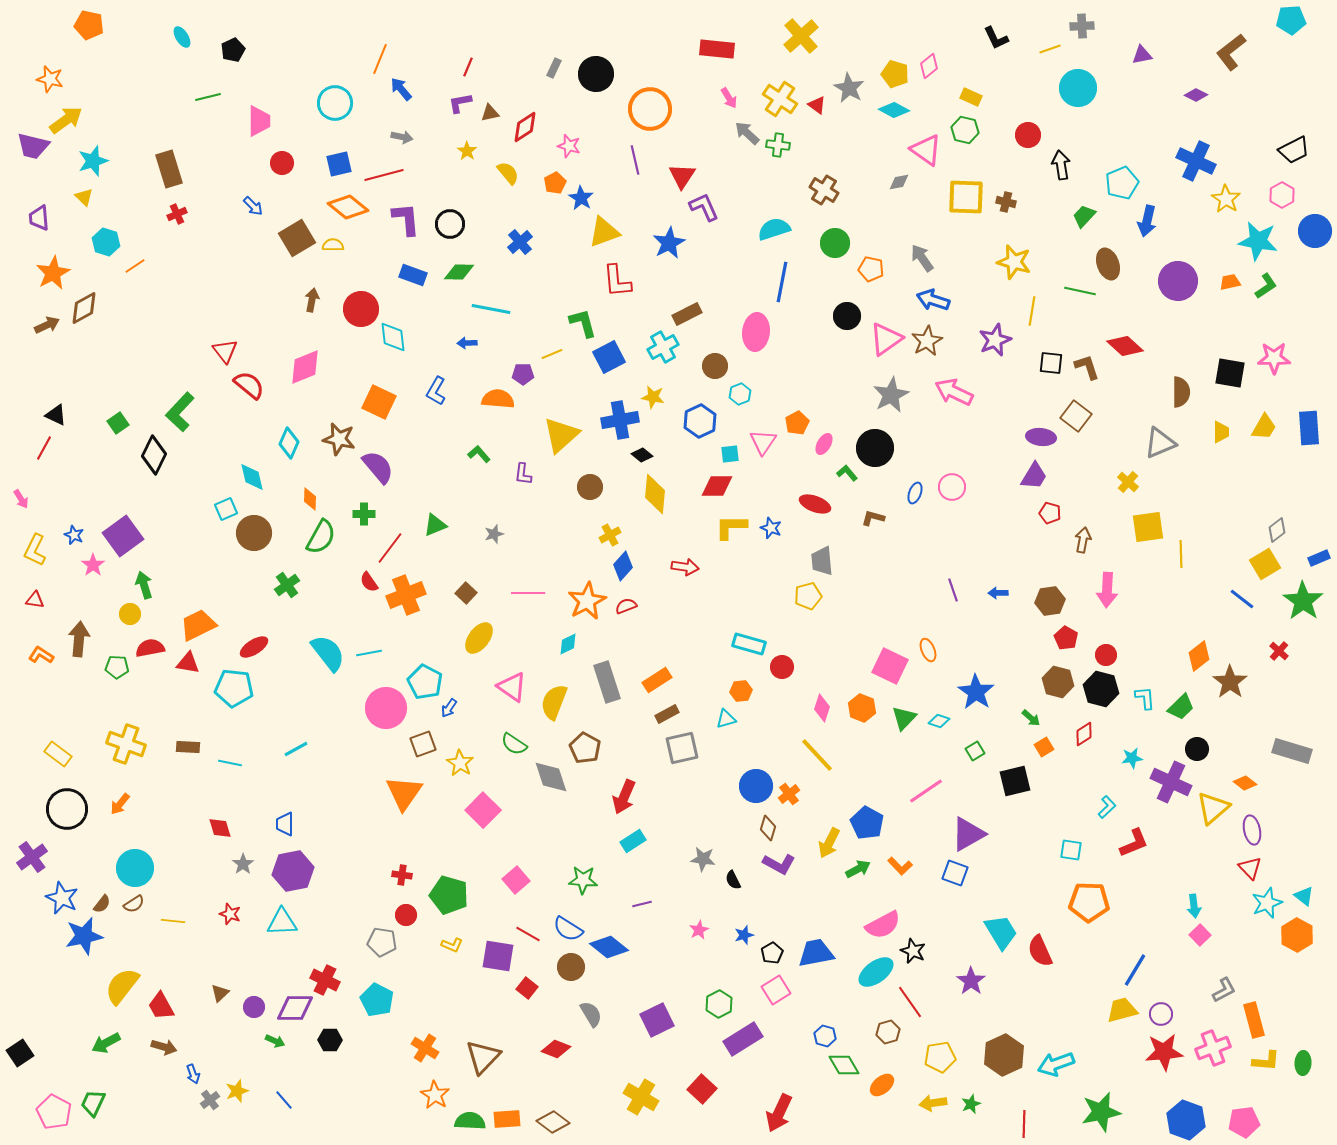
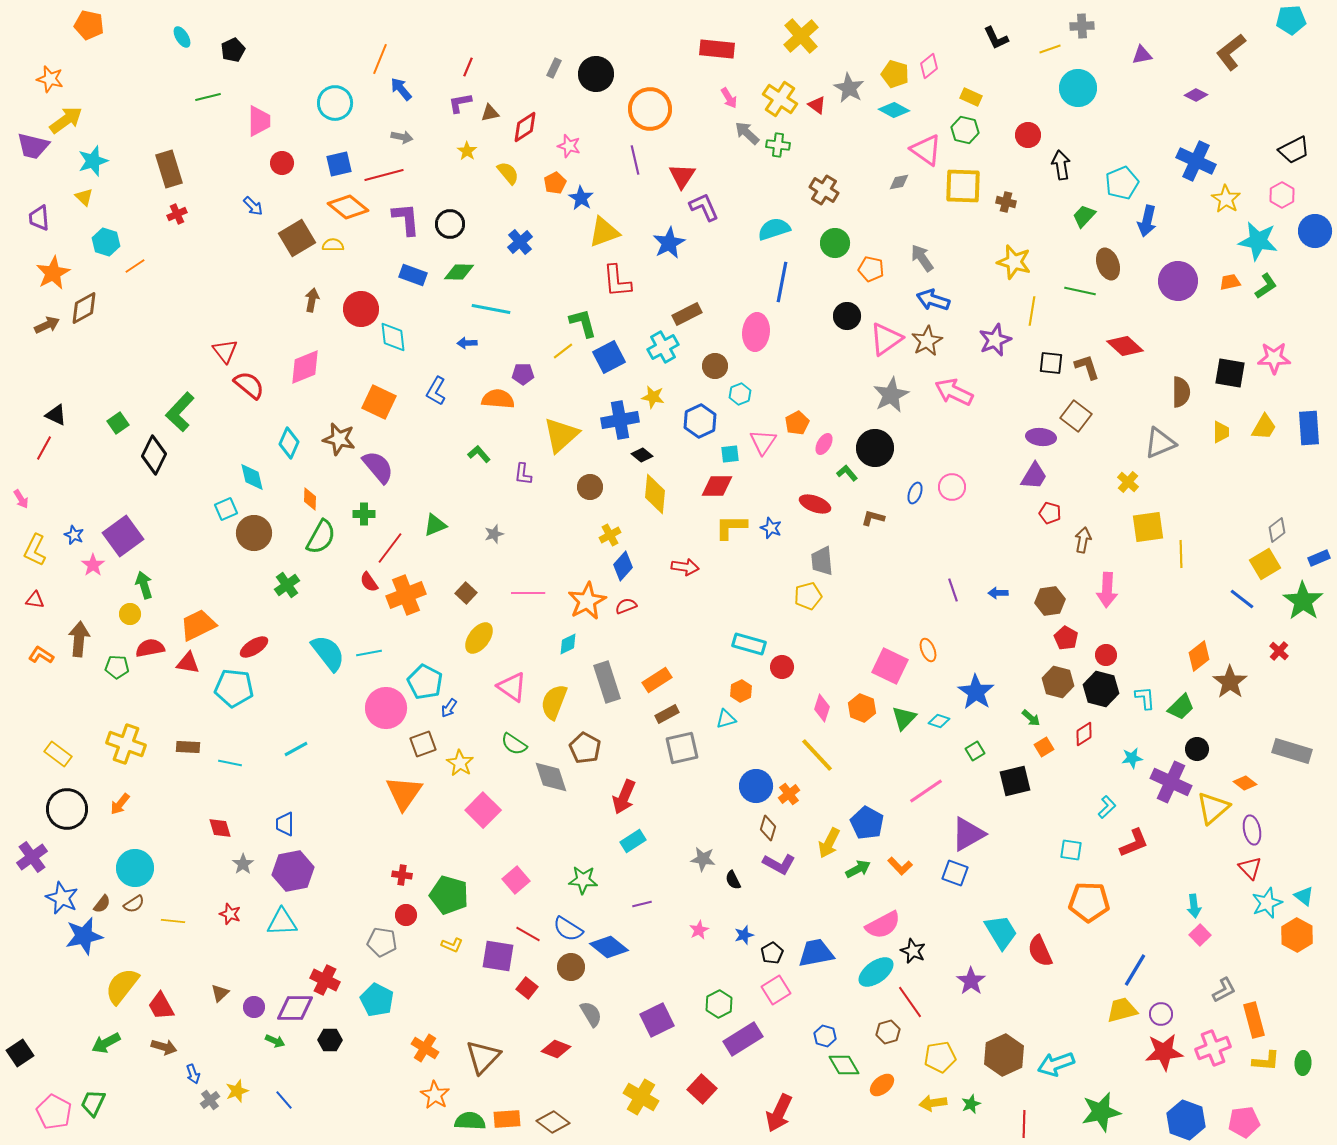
yellow square at (966, 197): moved 3 px left, 11 px up
yellow line at (552, 354): moved 11 px right, 3 px up; rotated 15 degrees counterclockwise
orange hexagon at (741, 691): rotated 20 degrees counterclockwise
